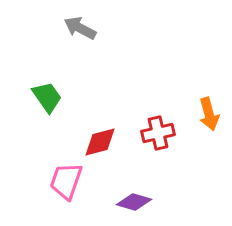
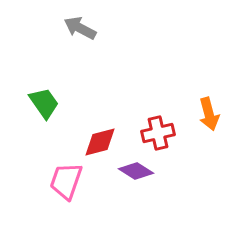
green trapezoid: moved 3 px left, 6 px down
purple diamond: moved 2 px right, 31 px up; rotated 16 degrees clockwise
